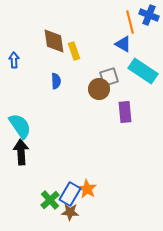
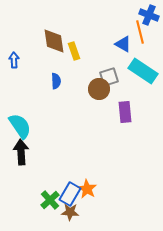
orange line: moved 10 px right, 10 px down
